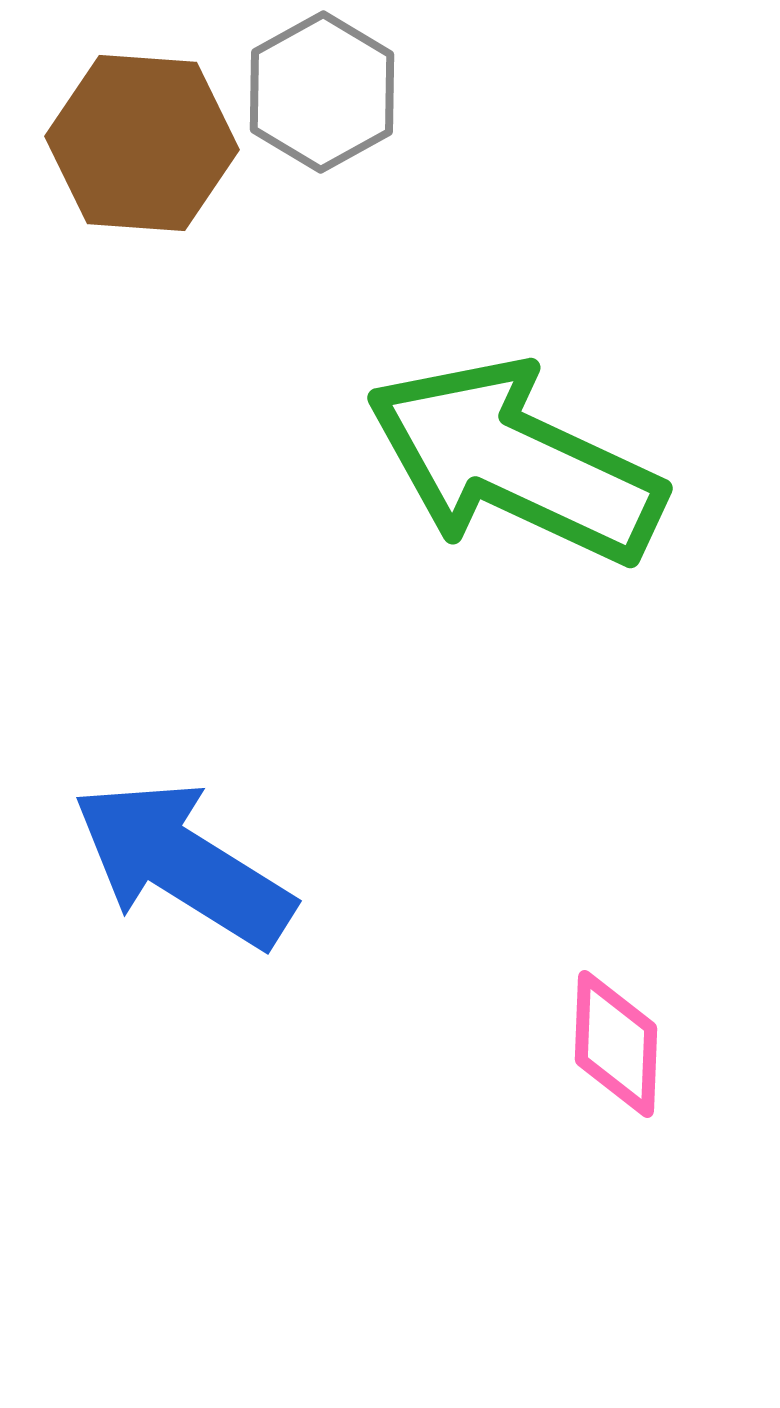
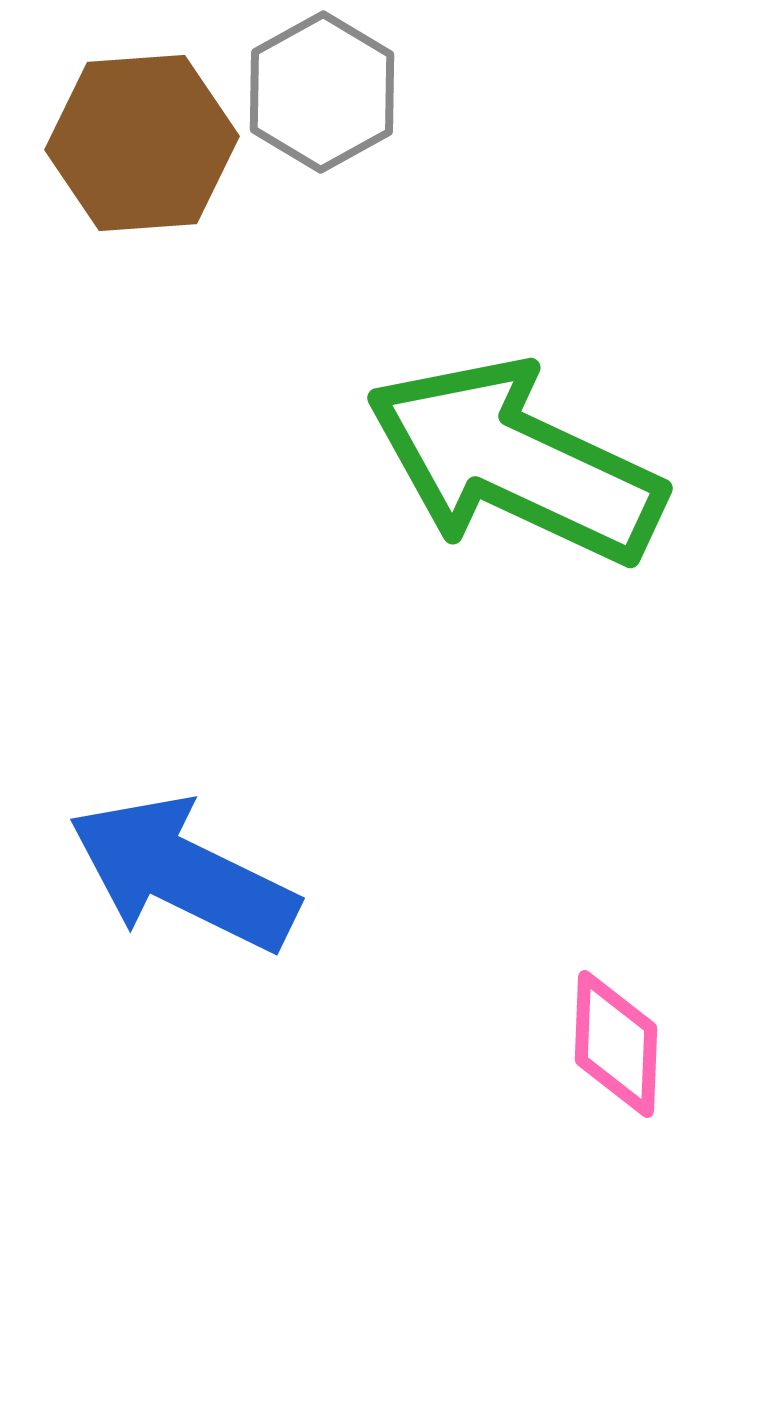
brown hexagon: rotated 8 degrees counterclockwise
blue arrow: moved 10 px down; rotated 6 degrees counterclockwise
